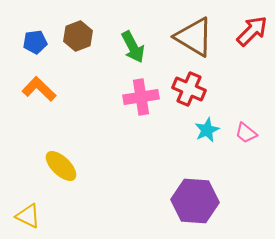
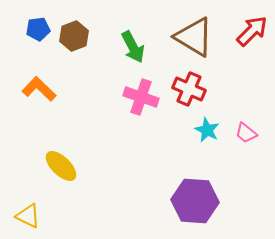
brown hexagon: moved 4 px left
blue pentagon: moved 3 px right, 13 px up
pink cross: rotated 28 degrees clockwise
cyan star: rotated 20 degrees counterclockwise
